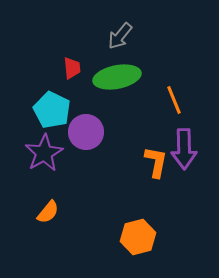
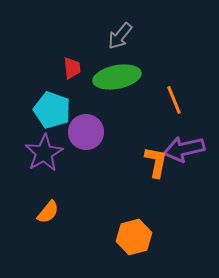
cyan pentagon: rotated 6 degrees counterclockwise
purple arrow: rotated 78 degrees clockwise
orange hexagon: moved 4 px left
